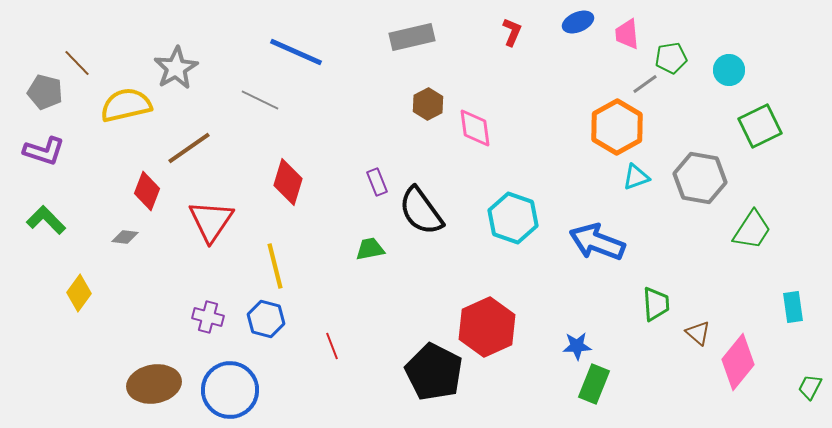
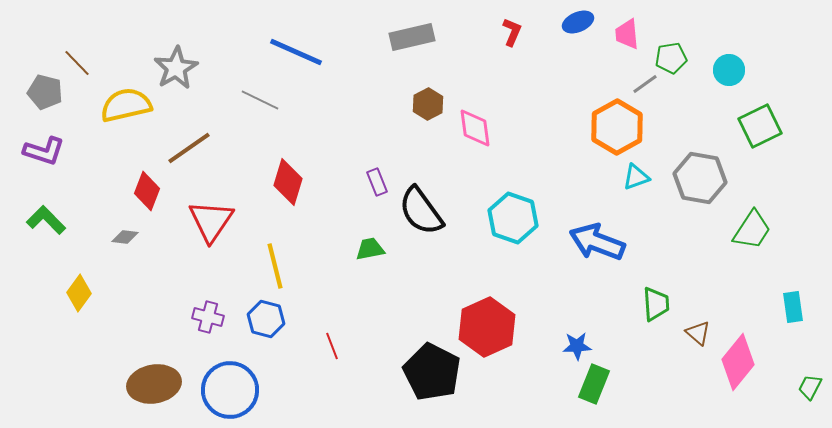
black pentagon at (434, 372): moved 2 px left
